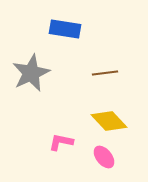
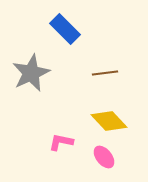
blue rectangle: rotated 36 degrees clockwise
